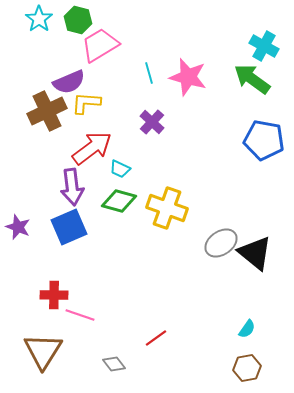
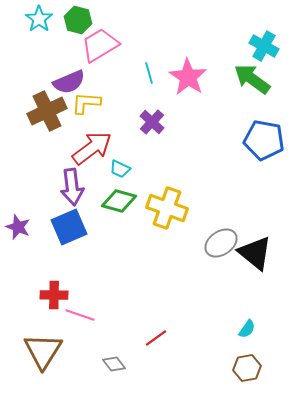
pink star: rotated 18 degrees clockwise
